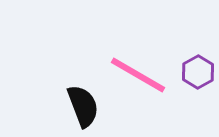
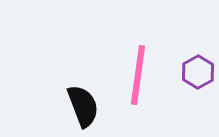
pink line: rotated 68 degrees clockwise
